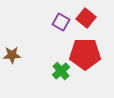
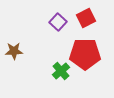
red square: rotated 24 degrees clockwise
purple square: moved 3 px left; rotated 12 degrees clockwise
brown star: moved 2 px right, 4 px up
